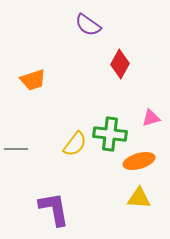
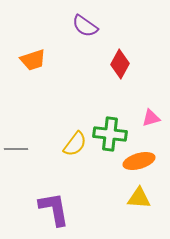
purple semicircle: moved 3 px left, 1 px down
orange trapezoid: moved 20 px up
